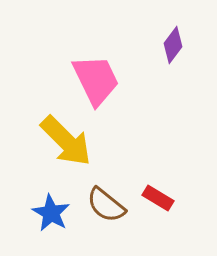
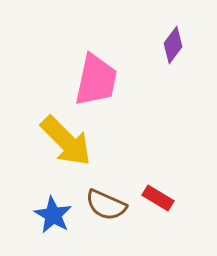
pink trapezoid: rotated 38 degrees clockwise
brown semicircle: rotated 15 degrees counterclockwise
blue star: moved 2 px right, 2 px down
